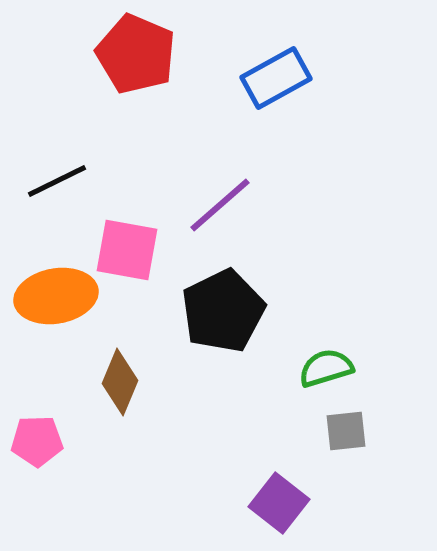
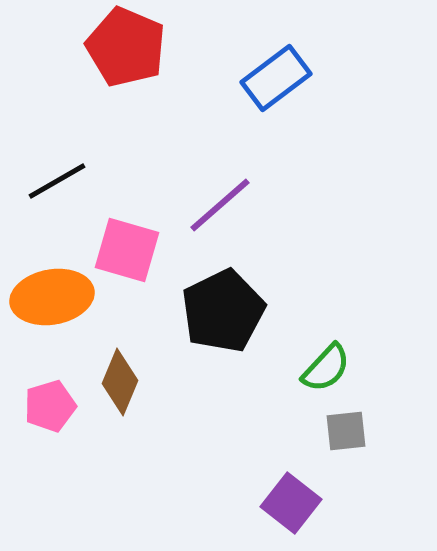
red pentagon: moved 10 px left, 7 px up
blue rectangle: rotated 8 degrees counterclockwise
black line: rotated 4 degrees counterclockwise
pink square: rotated 6 degrees clockwise
orange ellipse: moved 4 px left, 1 px down
green semicircle: rotated 150 degrees clockwise
pink pentagon: moved 13 px right, 35 px up; rotated 15 degrees counterclockwise
purple square: moved 12 px right
